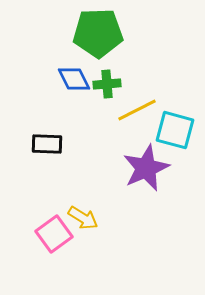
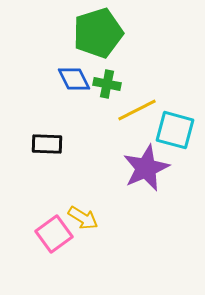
green pentagon: rotated 15 degrees counterclockwise
green cross: rotated 16 degrees clockwise
